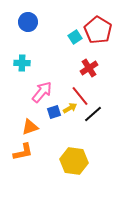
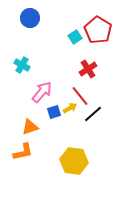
blue circle: moved 2 px right, 4 px up
cyan cross: moved 2 px down; rotated 28 degrees clockwise
red cross: moved 1 px left, 1 px down
